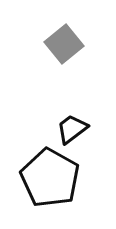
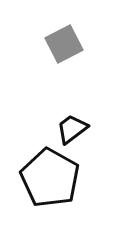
gray square: rotated 12 degrees clockwise
